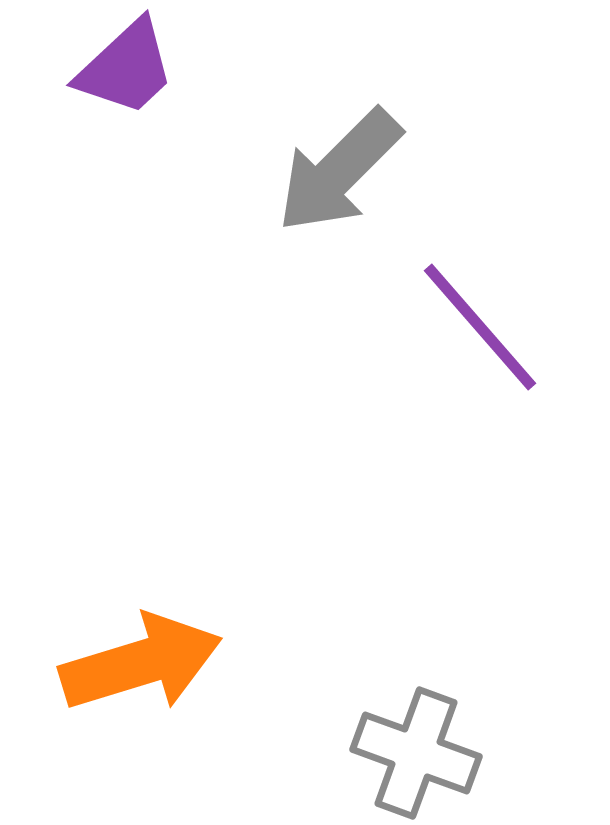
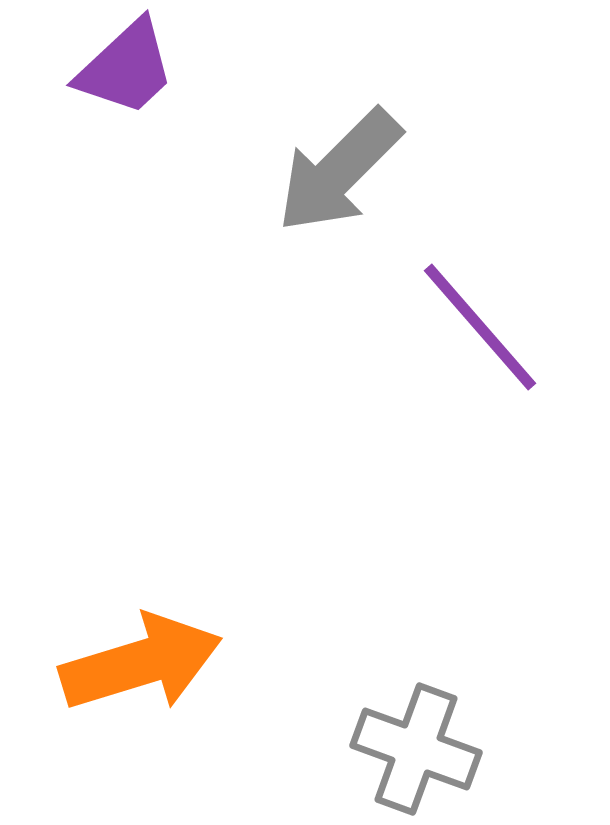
gray cross: moved 4 px up
